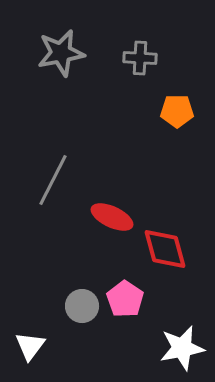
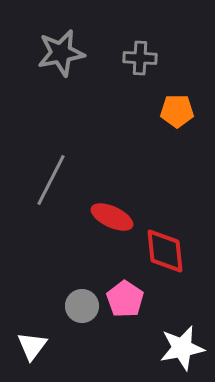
gray line: moved 2 px left
red diamond: moved 2 px down; rotated 9 degrees clockwise
white triangle: moved 2 px right
